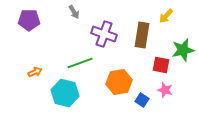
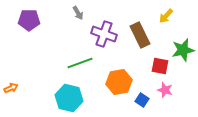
gray arrow: moved 4 px right, 1 px down
brown rectangle: moved 2 px left; rotated 35 degrees counterclockwise
red square: moved 1 px left, 1 px down
orange arrow: moved 24 px left, 16 px down
cyan hexagon: moved 4 px right, 5 px down
